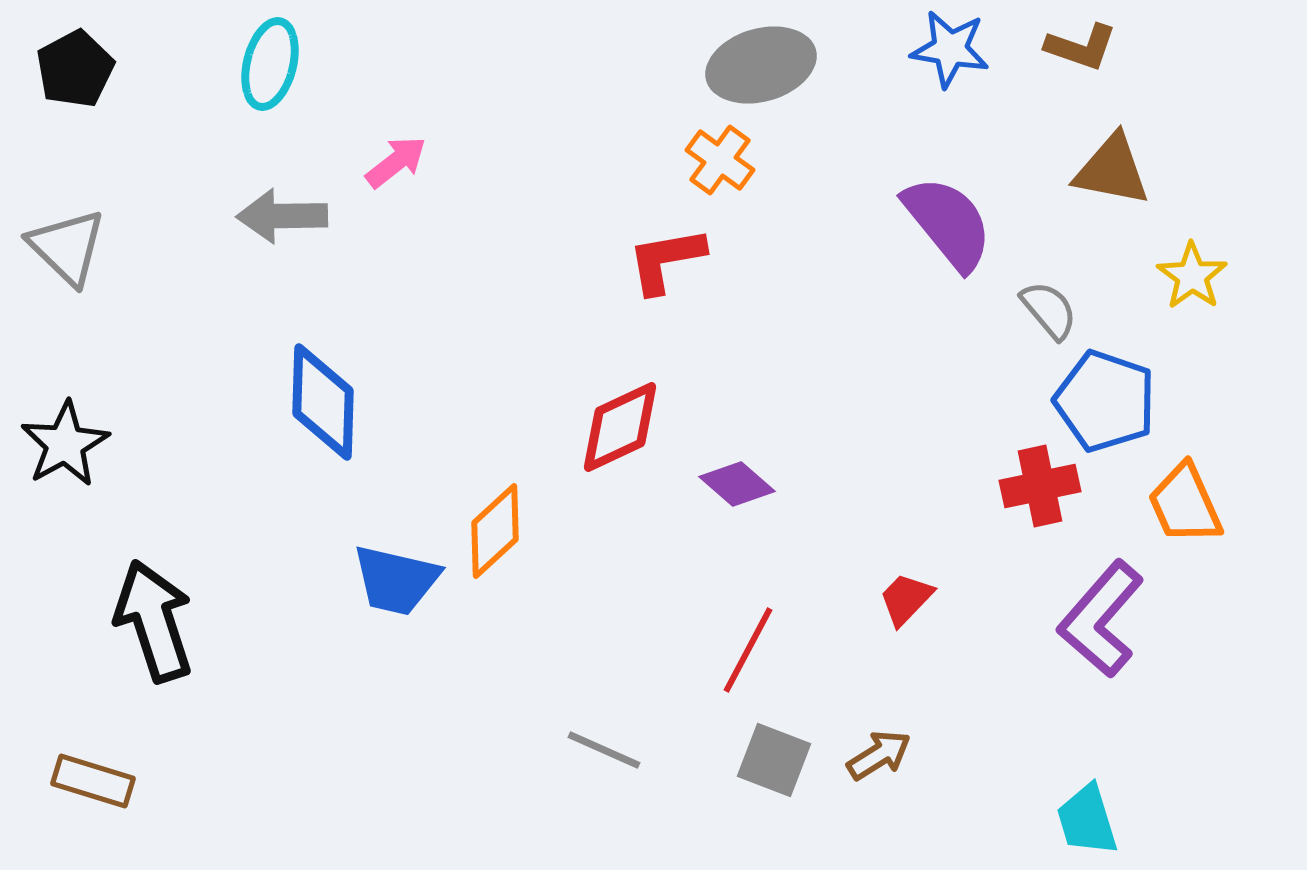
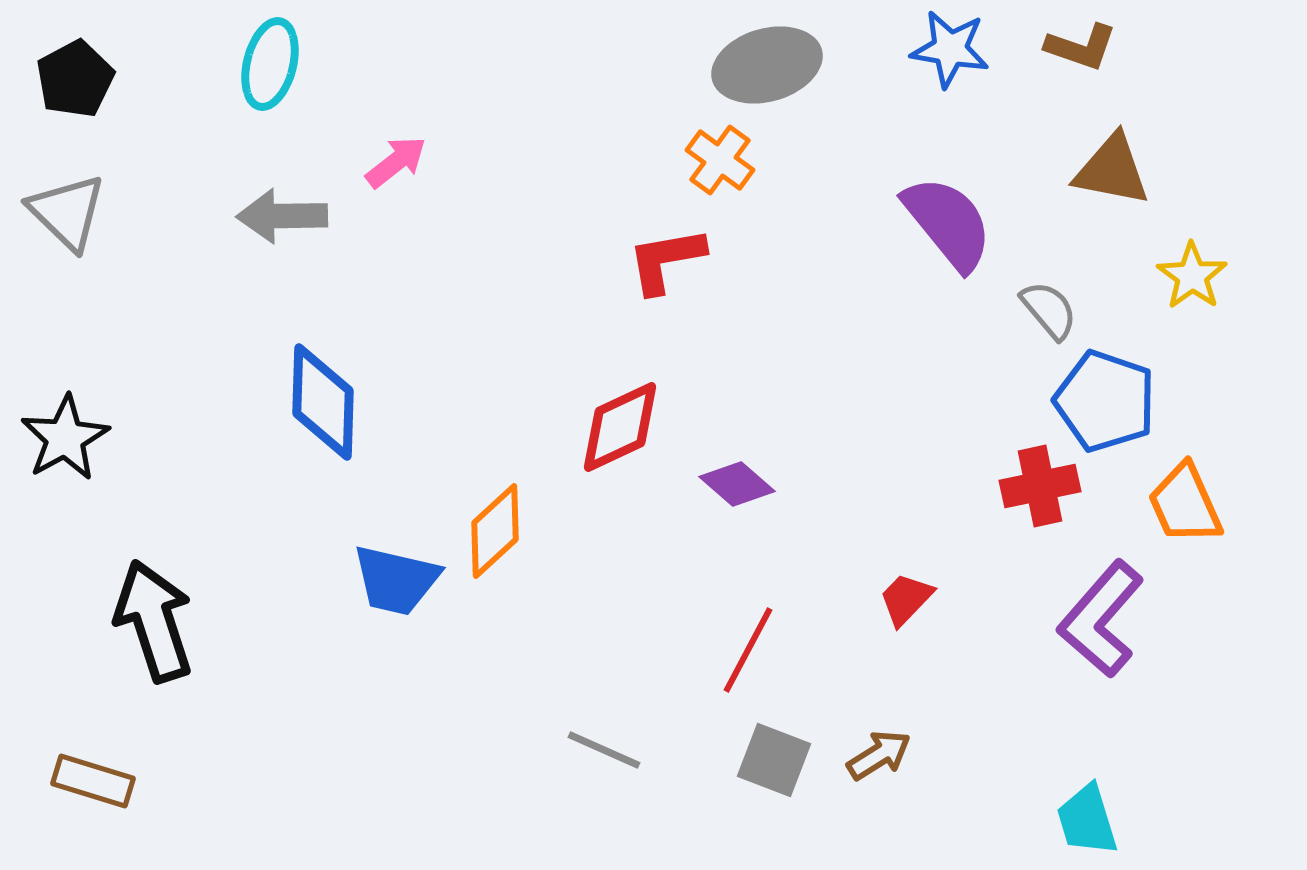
gray ellipse: moved 6 px right
black pentagon: moved 10 px down
gray triangle: moved 35 px up
black star: moved 6 px up
